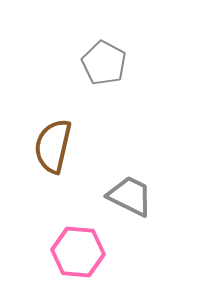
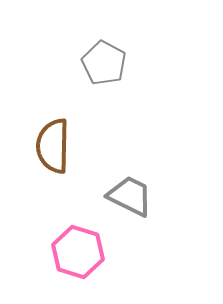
brown semicircle: rotated 12 degrees counterclockwise
pink hexagon: rotated 12 degrees clockwise
